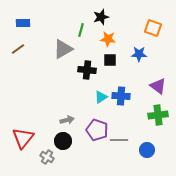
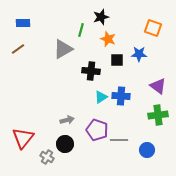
orange star: rotated 14 degrees clockwise
black square: moved 7 px right
black cross: moved 4 px right, 1 px down
black circle: moved 2 px right, 3 px down
